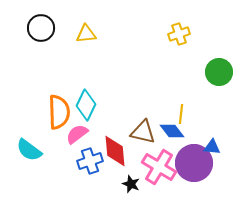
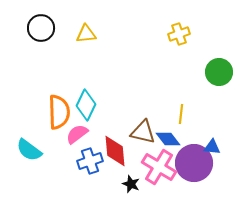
blue diamond: moved 4 px left, 8 px down
